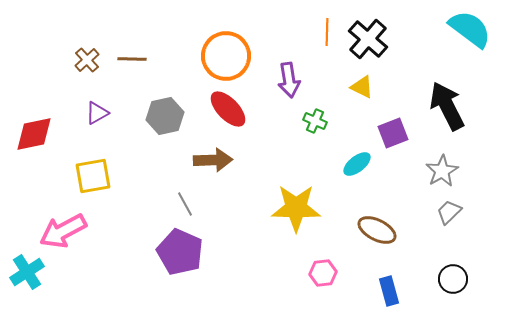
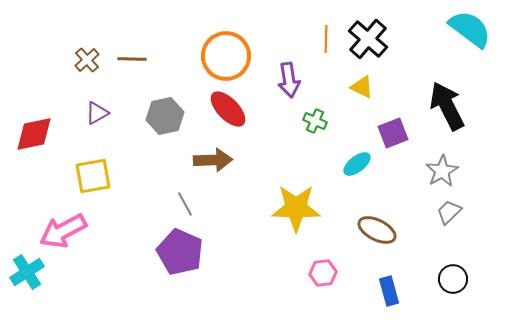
orange line: moved 1 px left, 7 px down
